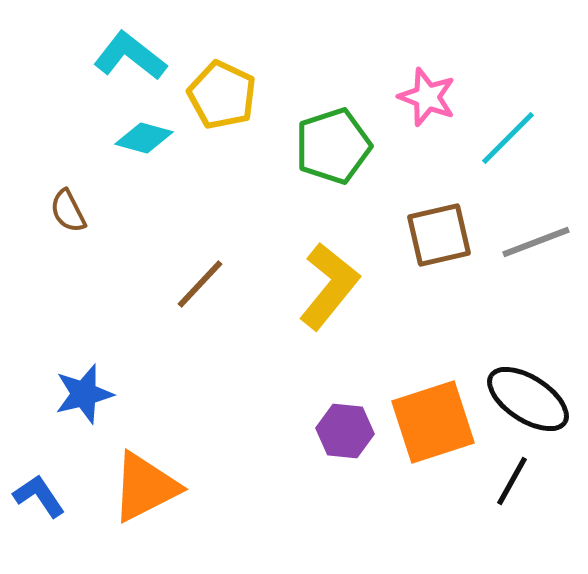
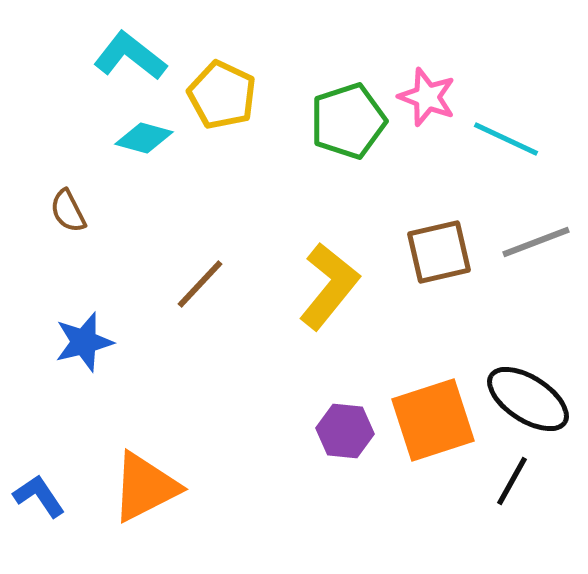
cyan line: moved 2 px left, 1 px down; rotated 70 degrees clockwise
green pentagon: moved 15 px right, 25 px up
brown square: moved 17 px down
blue star: moved 52 px up
orange square: moved 2 px up
